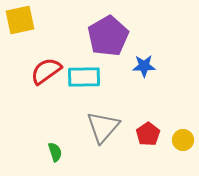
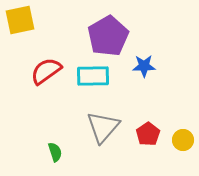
cyan rectangle: moved 9 px right, 1 px up
